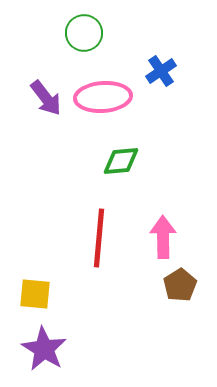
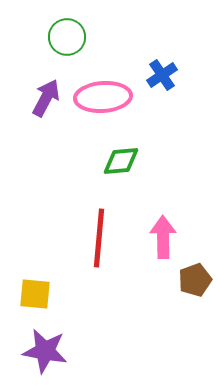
green circle: moved 17 px left, 4 px down
blue cross: moved 1 px right, 4 px down
purple arrow: rotated 114 degrees counterclockwise
brown pentagon: moved 15 px right, 5 px up; rotated 12 degrees clockwise
purple star: moved 1 px right, 2 px down; rotated 21 degrees counterclockwise
